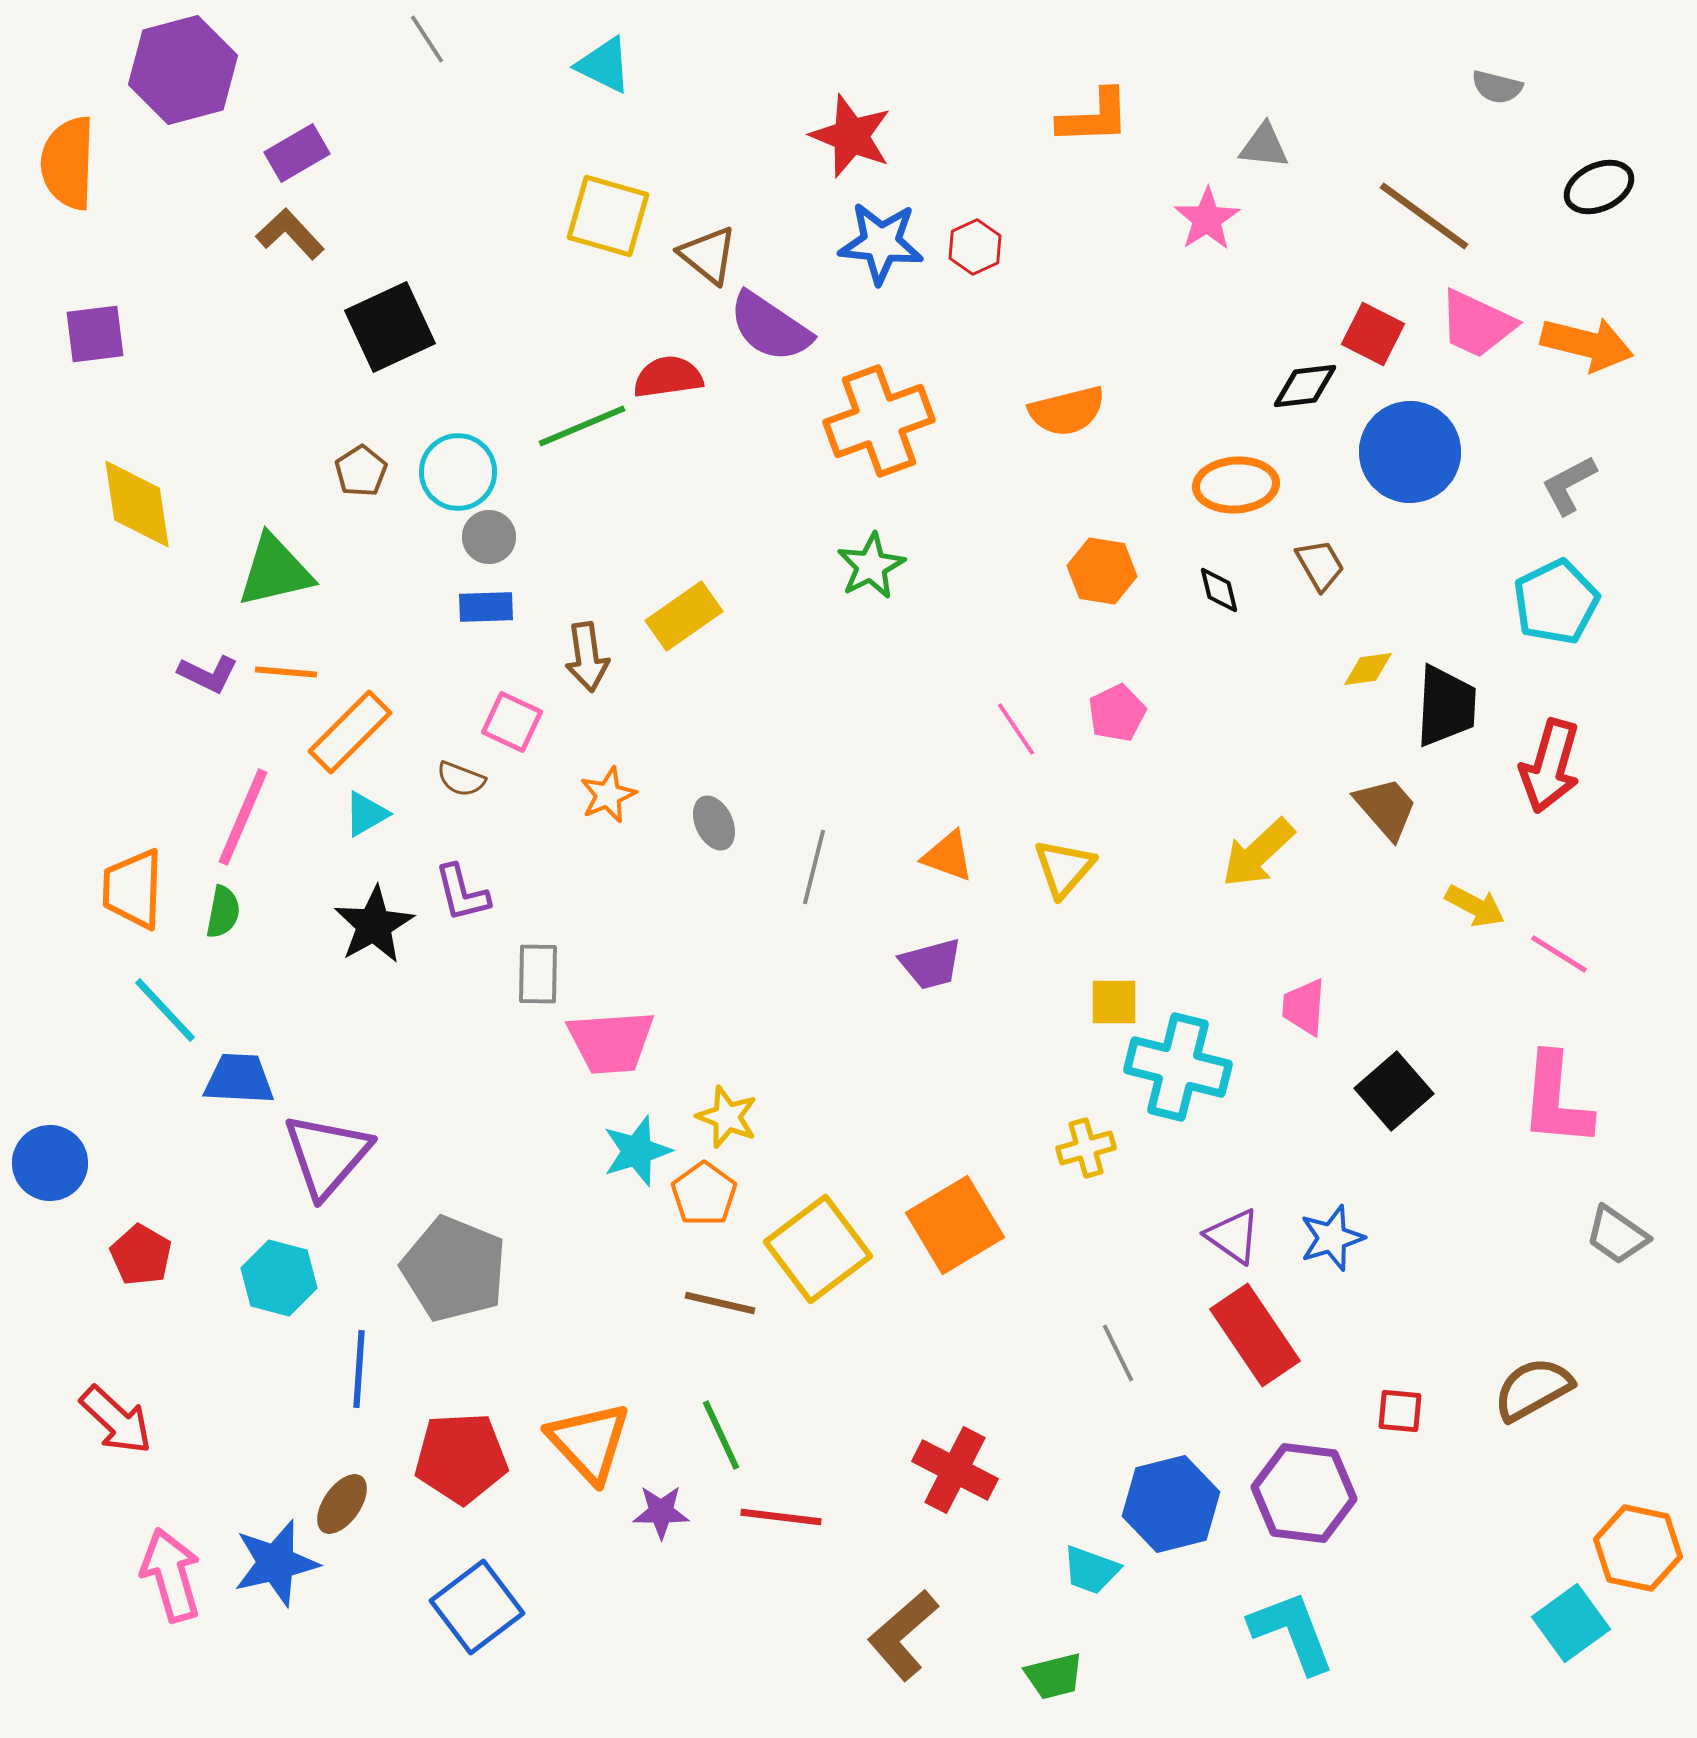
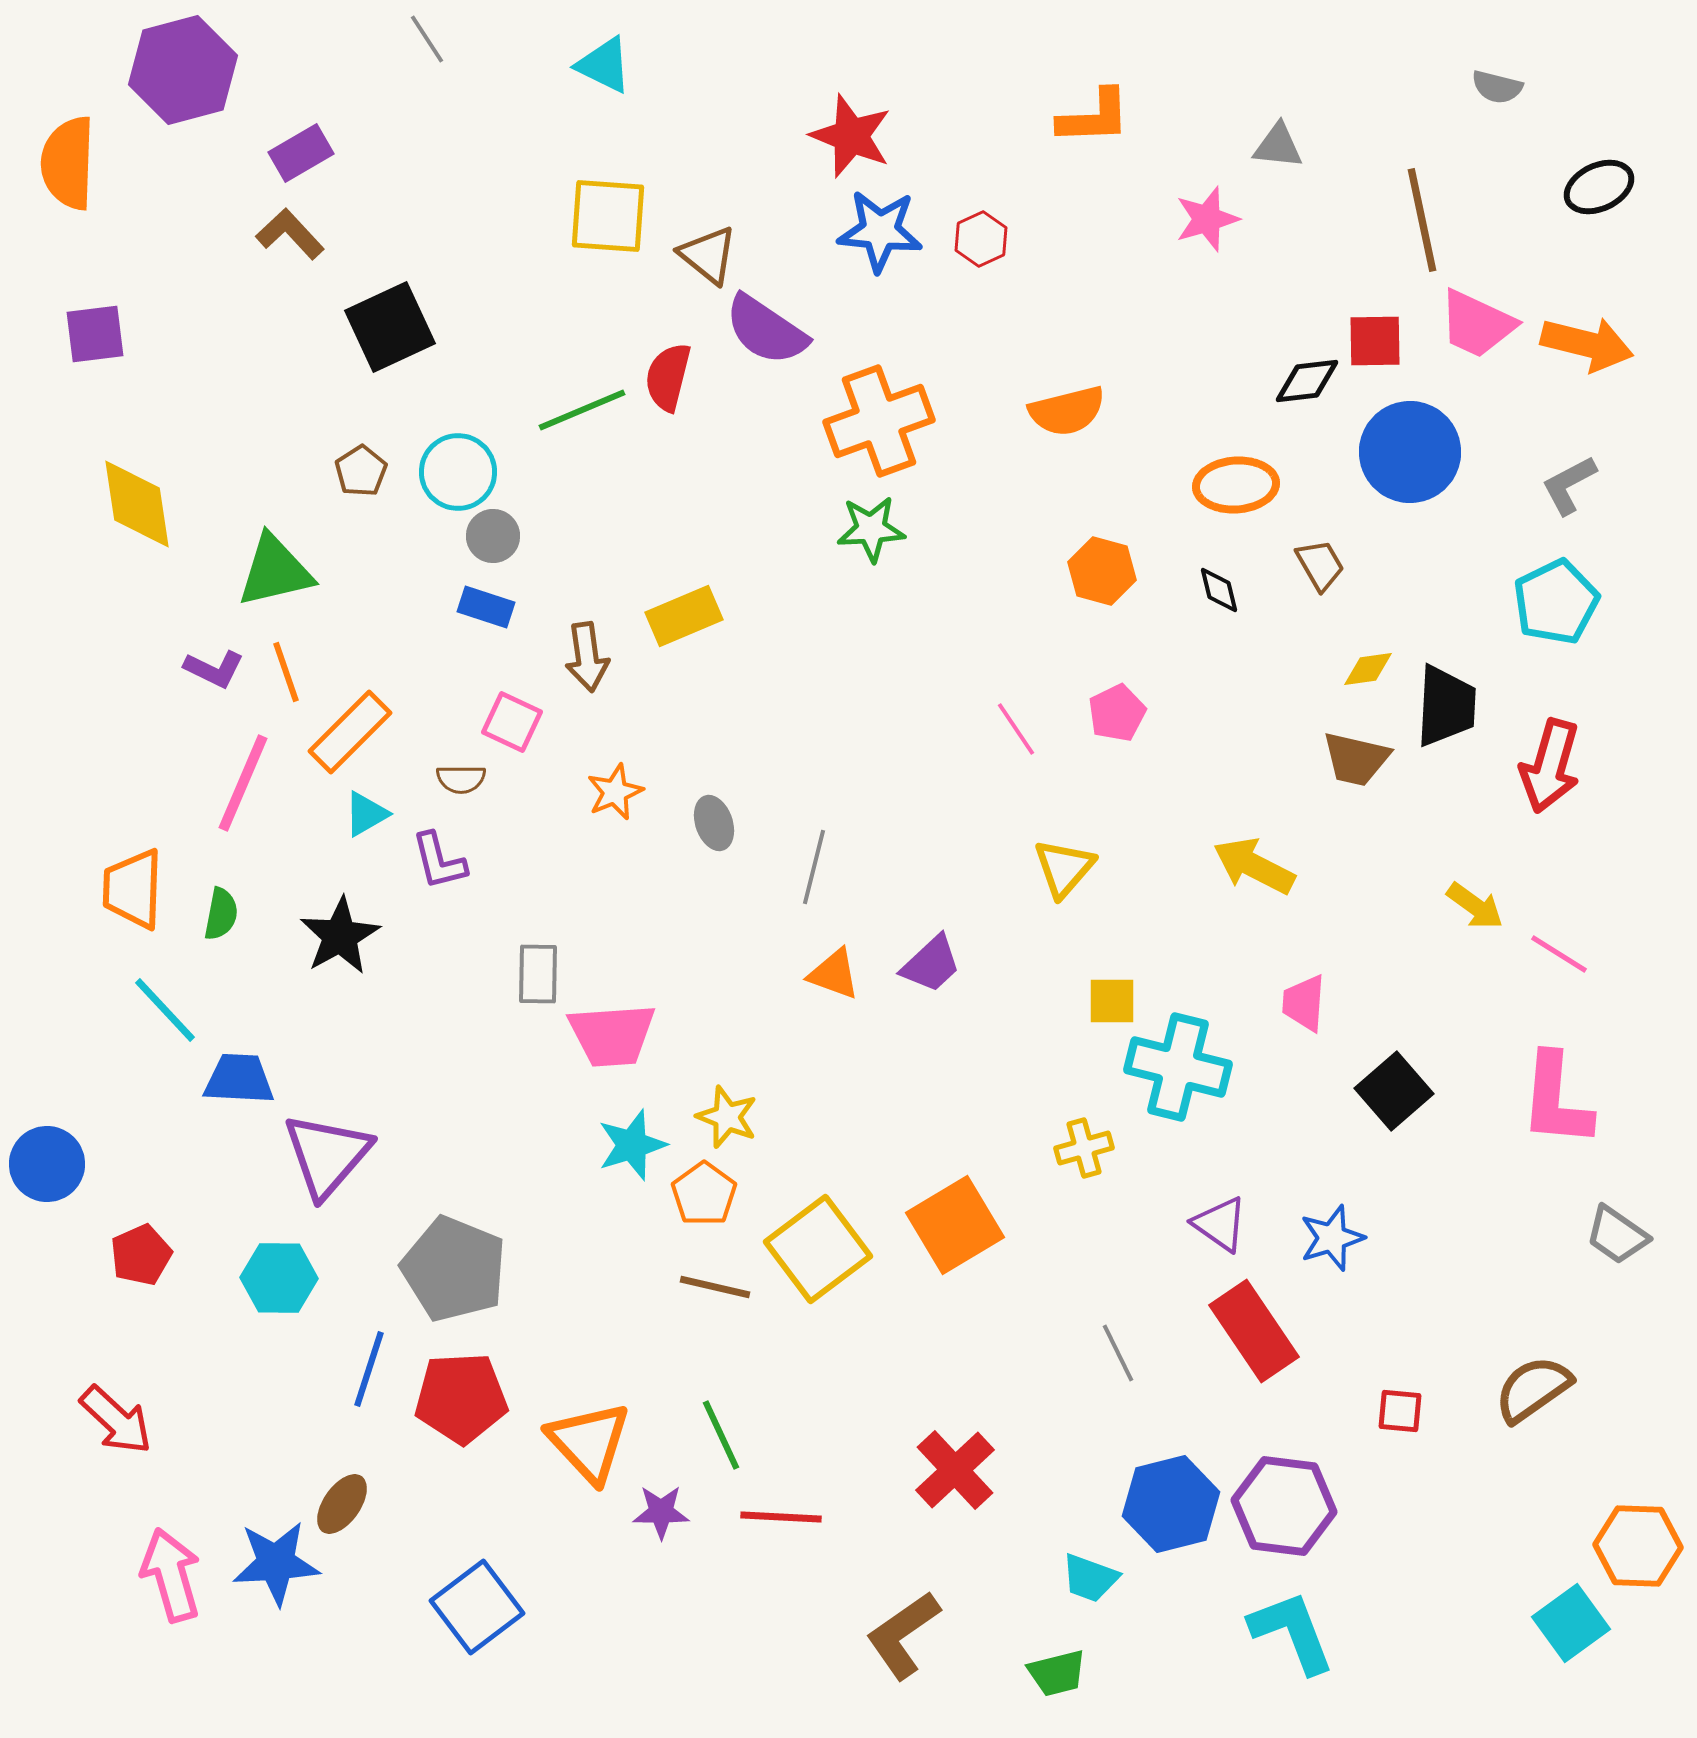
gray triangle at (1264, 146): moved 14 px right
purple rectangle at (297, 153): moved 4 px right
yellow square at (608, 216): rotated 12 degrees counterclockwise
brown line at (1424, 216): moved 2 px left, 4 px down; rotated 42 degrees clockwise
pink star at (1207, 219): rotated 16 degrees clockwise
blue star at (881, 243): moved 1 px left, 12 px up
red hexagon at (975, 247): moved 6 px right, 8 px up
purple semicircle at (770, 327): moved 4 px left, 3 px down
red square at (1373, 334): moved 2 px right, 7 px down; rotated 28 degrees counterclockwise
red semicircle at (668, 377): rotated 68 degrees counterclockwise
black diamond at (1305, 386): moved 2 px right, 5 px up
green line at (582, 426): moved 16 px up
gray circle at (489, 537): moved 4 px right, 1 px up
green star at (871, 566): moved 37 px up; rotated 24 degrees clockwise
orange hexagon at (1102, 571): rotated 6 degrees clockwise
blue rectangle at (486, 607): rotated 20 degrees clockwise
yellow rectangle at (684, 616): rotated 12 degrees clockwise
orange line at (286, 672): rotated 66 degrees clockwise
purple L-shape at (208, 674): moved 6 px right, 5 px up
brown semicircle at (461, 779): rotated 21 degrees counterclockwise
orange star at (608, 795): moved 7 px right, 3 px up
brown trapezoid at (1386, 808): moved 30 px left, 49 px up; rotated 144 degrees clockwise
pink line at (243, 817): moved 34 px up
gray ellipse at (714, 823): rotated 6 degrees clockwise
yellow arrow at (1258, 853): moved 4 px left, 13 px down; rotated 70 degrees clockwise
orange triangle at (948, 856): moved 114 px left, 118 px down
purple L-shape at (462, 893): moved 23 px left, 32 px up
yellow arrow at (1475, 906): rotated 8 degrees clockwise
green semicircle at (223, 912): moved 2 px left, 2 px down
black star at (374, 925): moved 34 px left, 11 px down
purple trapezoid at (931, 964): rotated 28 degrees counterclockwise
yellow square at (1114, 1002): moved 2 px left, 1 px up
pink trapezoid at (1304, 1007): moved 4 px up
pink trapezoid at (611, 1042): moved 1 px right, 7 px up
yellow cross at (1086, 1148): moved 2 px left
cyan star at (637, 1151): moved 5 px left, 6 px up
blue circle at (50, 1163): moved 3 px left, 1 px down
purple triangle at (1233, 1236): moved 13 px left, 12 px up
red pentagon at (141, 1255): rotated 18 degrees clockwise
cyan hexagon at (279, 1278): rotated 14 degrees counterclockwise
brown line at (720, 1303): moved 5 px left, 16 px up
red rectangle at (1255, 1335): moved 1 px left, 4 px up
blue line at (359, 1369): moved 10 px right; rotated 14 degrees clockwise
brown semicircle at (1533, 1389): rotated 6 degrees counterclockwise
red pentagon at (461, 1458): moved 60 px up
red cross at (955, 1470): rotated 20 degrees clockwise
purple hexagon at (1304, 1493): moved 20 px left, 13 px down
red line at (781, 1517): rotated 4 degrees counterclockwise
orange hexagon at (1638, 1548): moved 2 px up; rotated 10 degrees counterclockwise
blue star at (276, 1563): rotated 10 degrees clockwise
cyan trapezoid at (1091, 1570): moved 1 px left, 8 px down
brown L-shape at (903, 1635): rotated 6 degrees clockwise
green trapezoid at (1054, 1676): moved 3 px right, 3 px up
